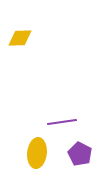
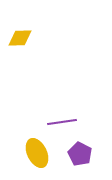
yellow ellipse: rotated 32 degrees counterclockwise
